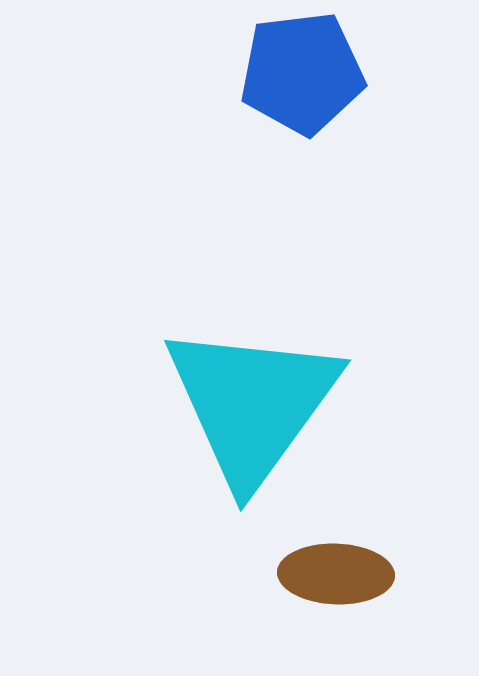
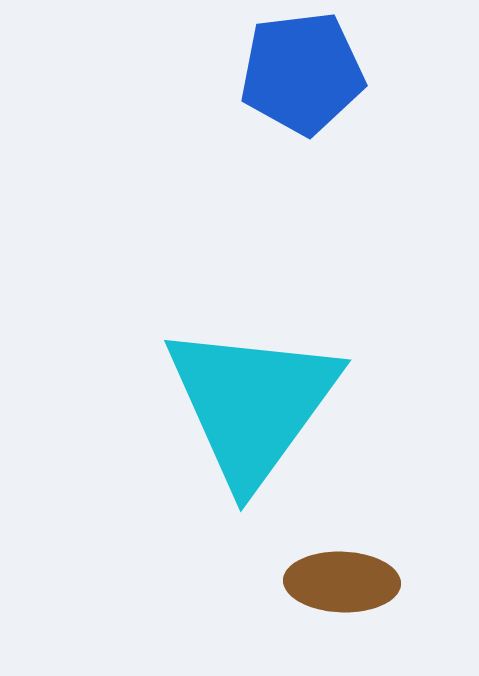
brown ellipse: moved 6 px right, 8 px down
